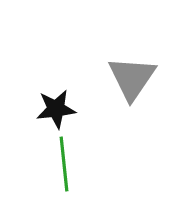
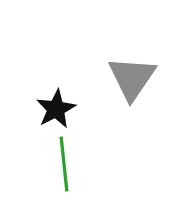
black star: rotated 21 degrees counterclockwise
